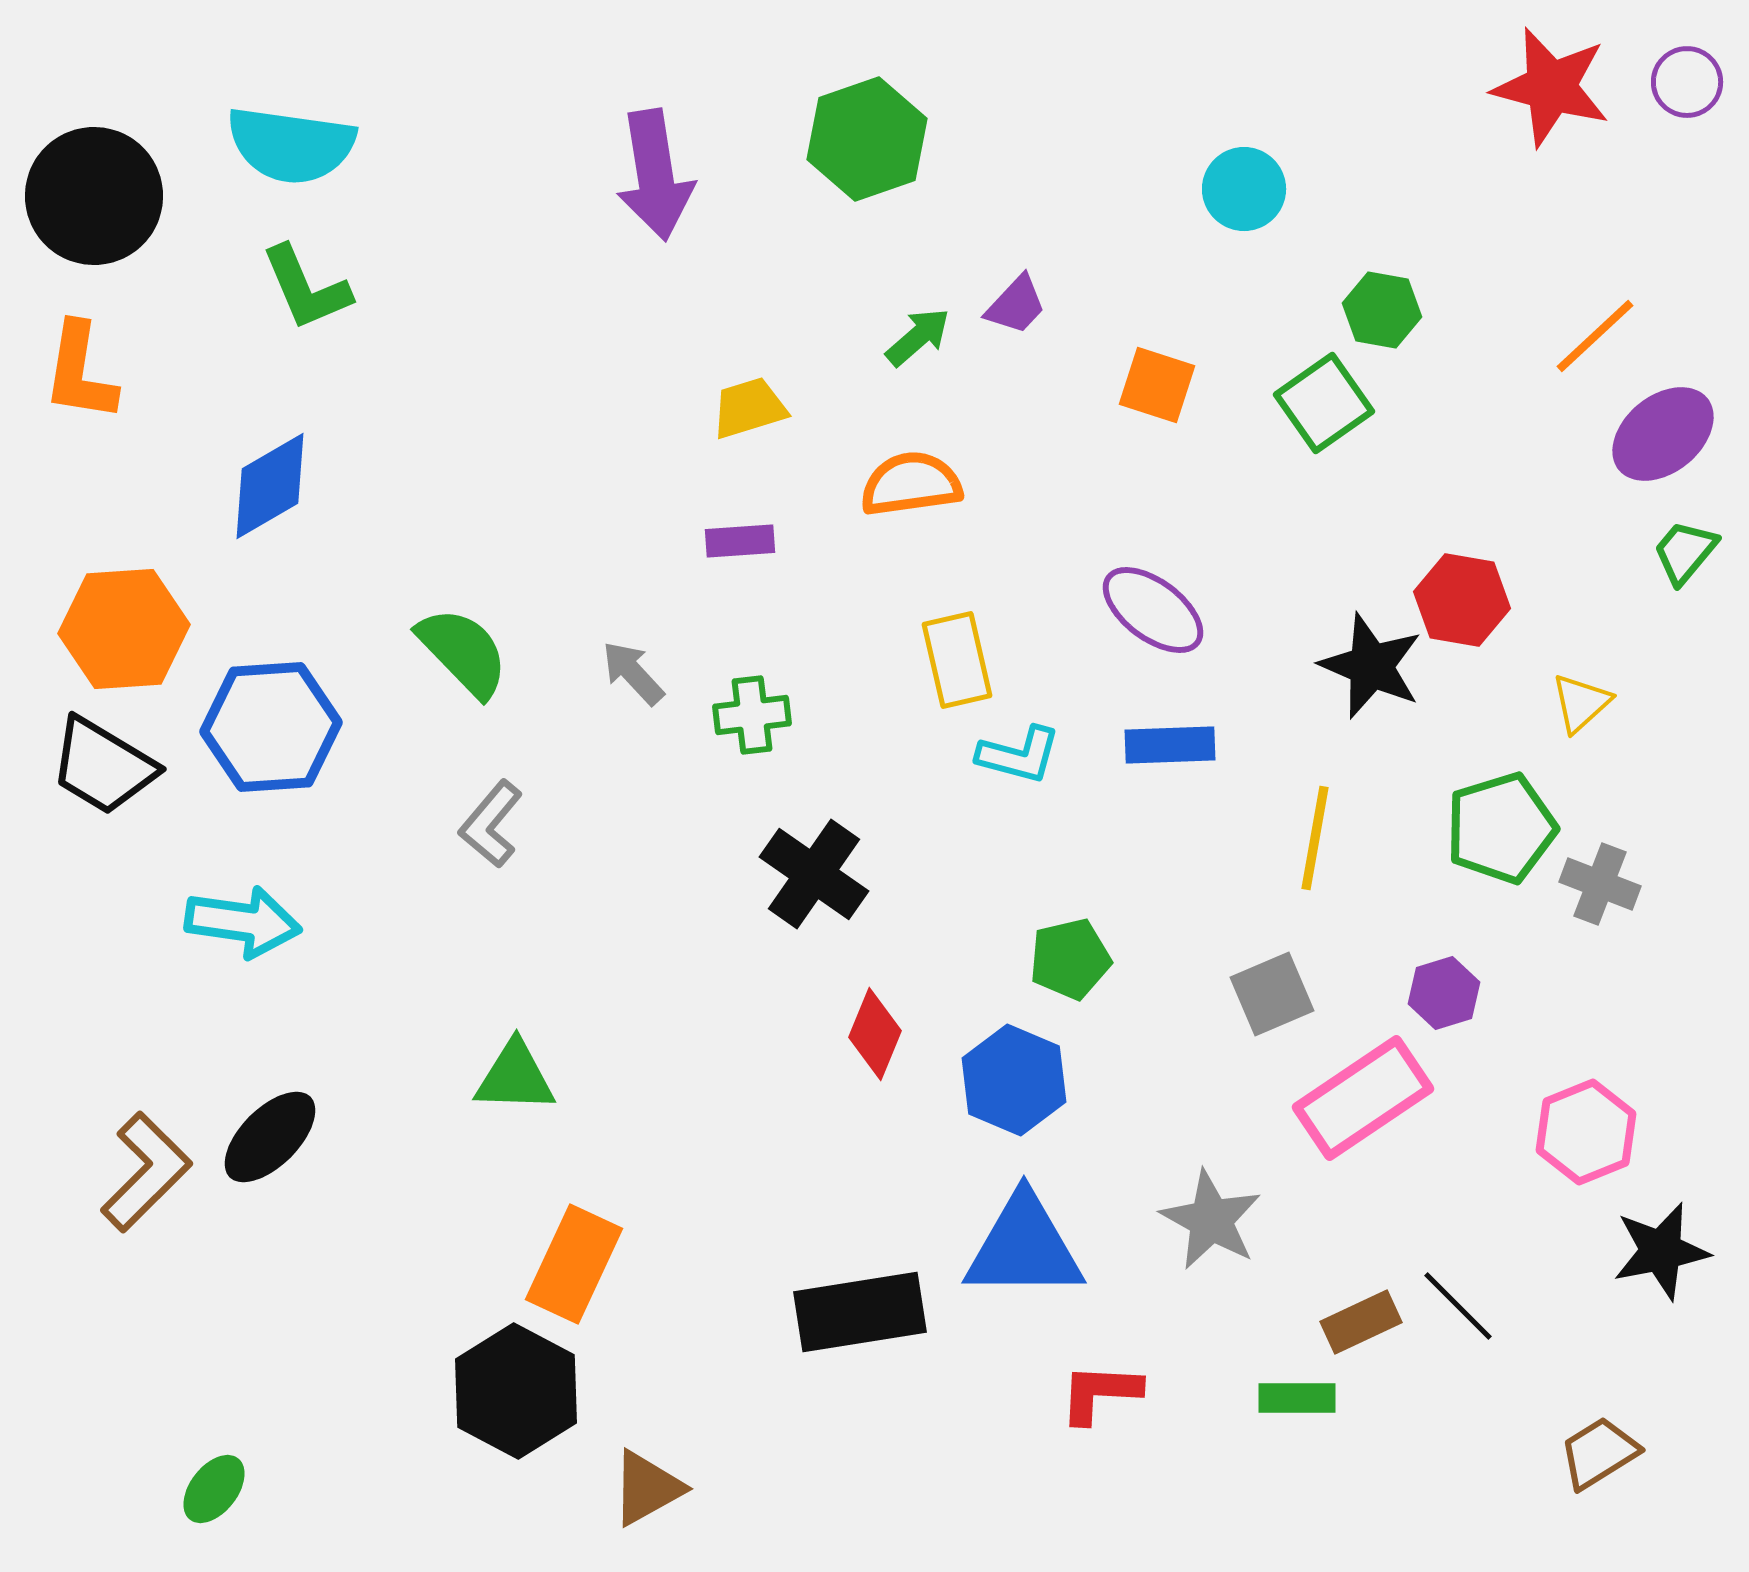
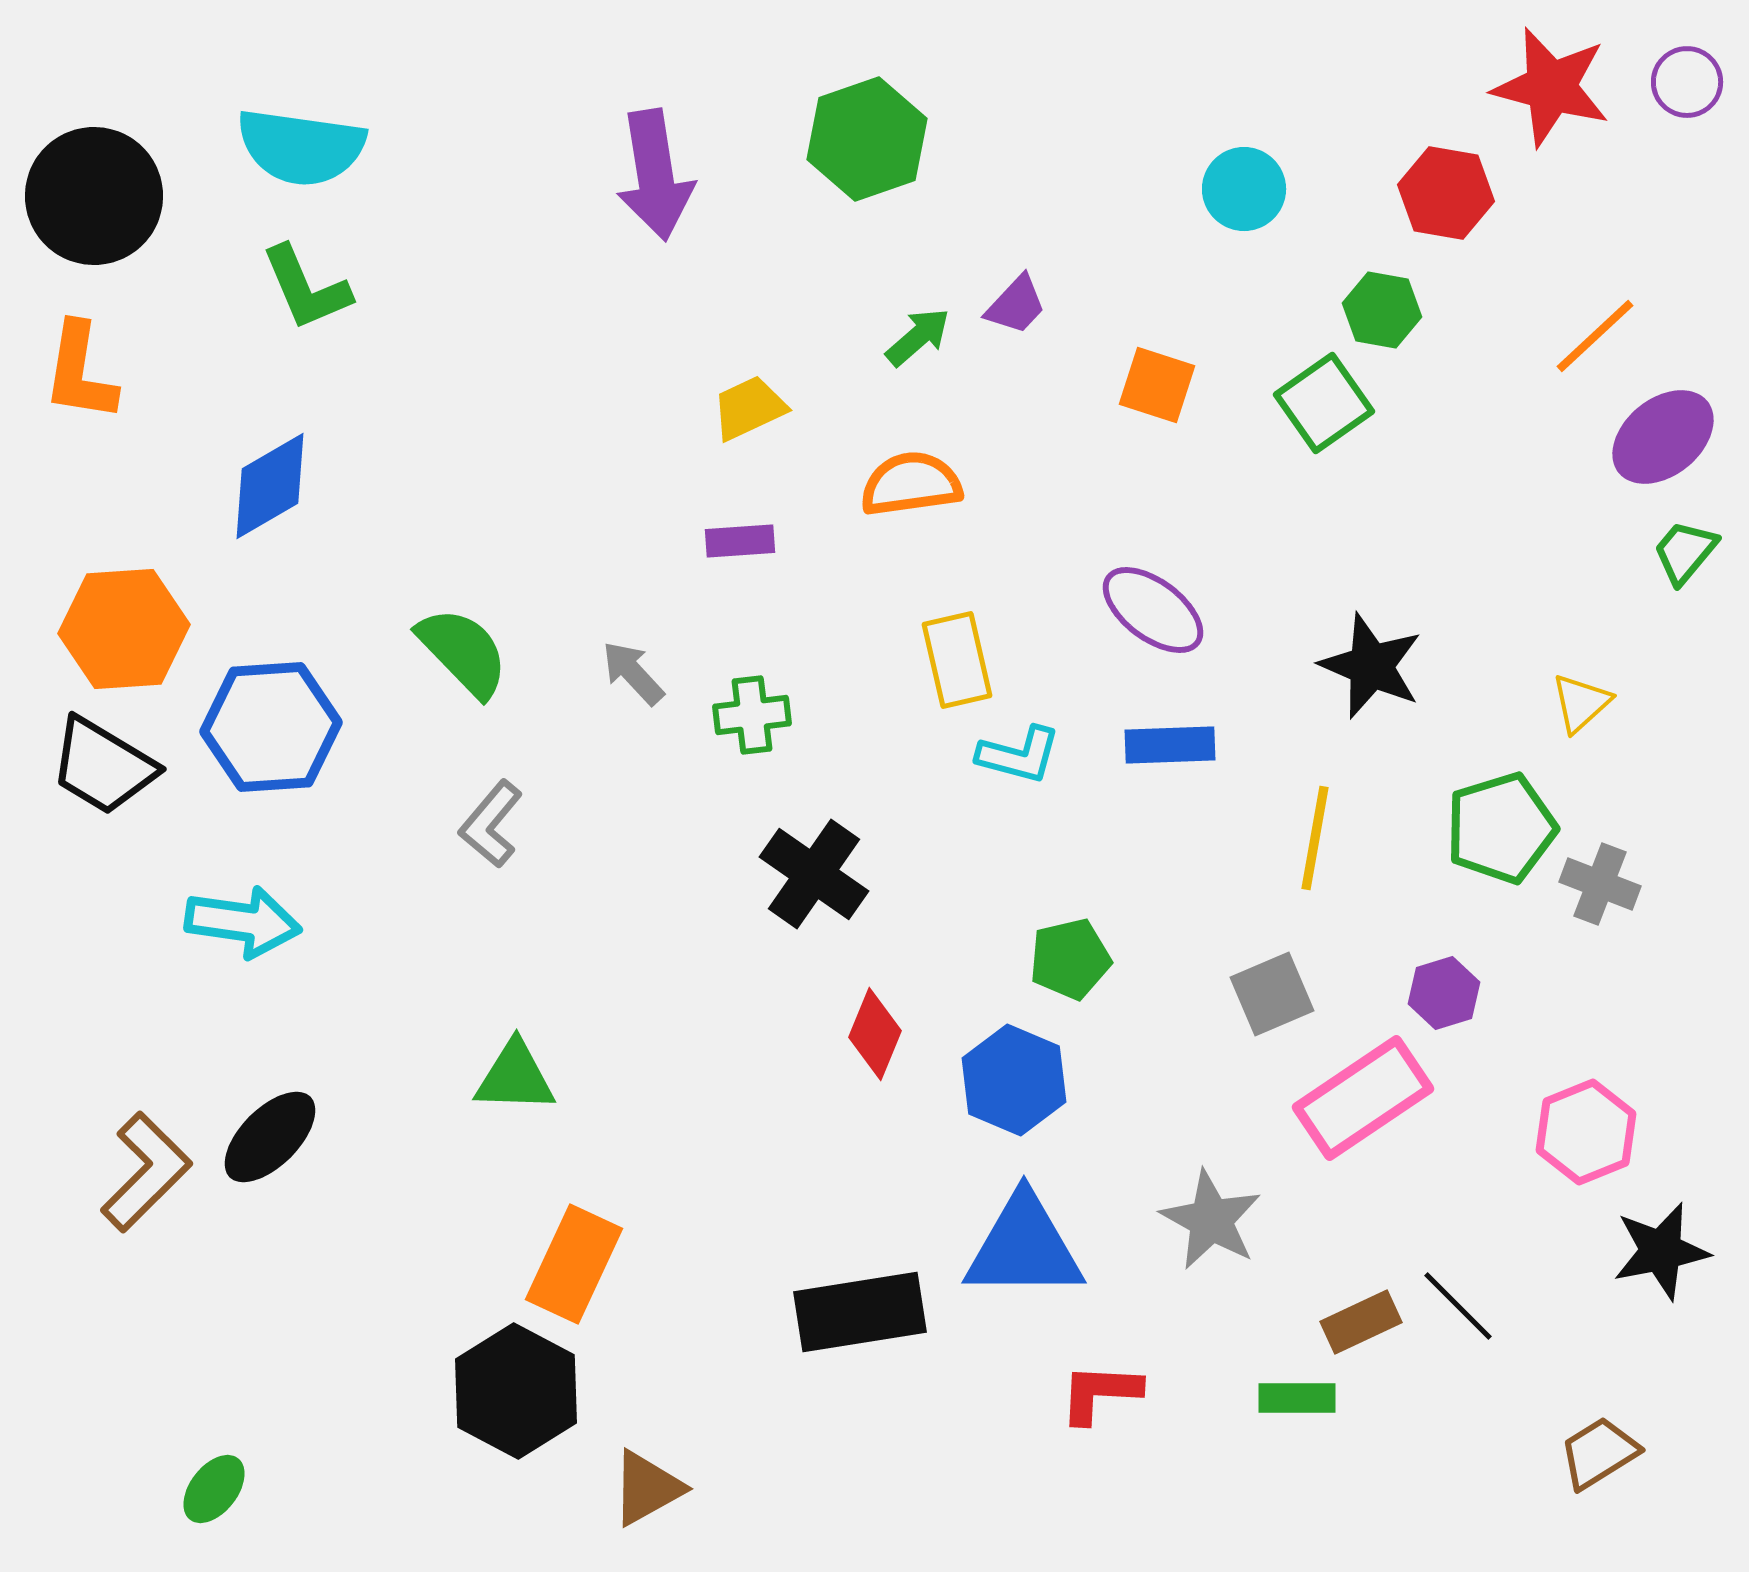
cyan semicircle at (291, 145): moved 10 px right, 2 px down
yellow trapezoid at (749, 408): rotated 8 degrees counterclockwise
purple ellipse at (1663, 434): moved 3 px down
red hexagon at (1462, 600): moved 16 px left, 407 px up
